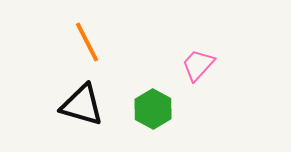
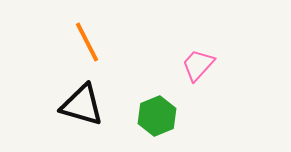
green hexagon: moved 4 px right, 7 px down; rotated 9 degrees clockwise
